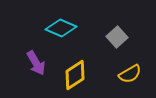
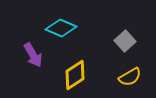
gray square: moved 8 px right, 4 px down
purple arrow: moved 3 px left, 8 px up
yellow semicircle: moved 3 px down
